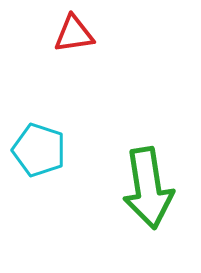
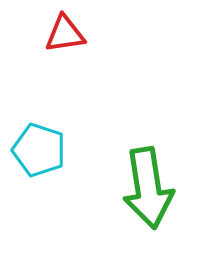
red triangle: moved 9 px left
